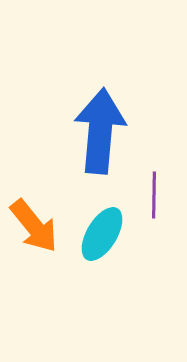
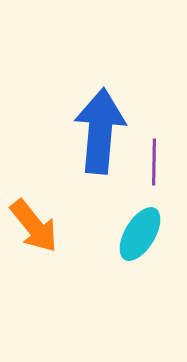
purple line: moved 33 px up
cyan ellipse: moved 38 px right
